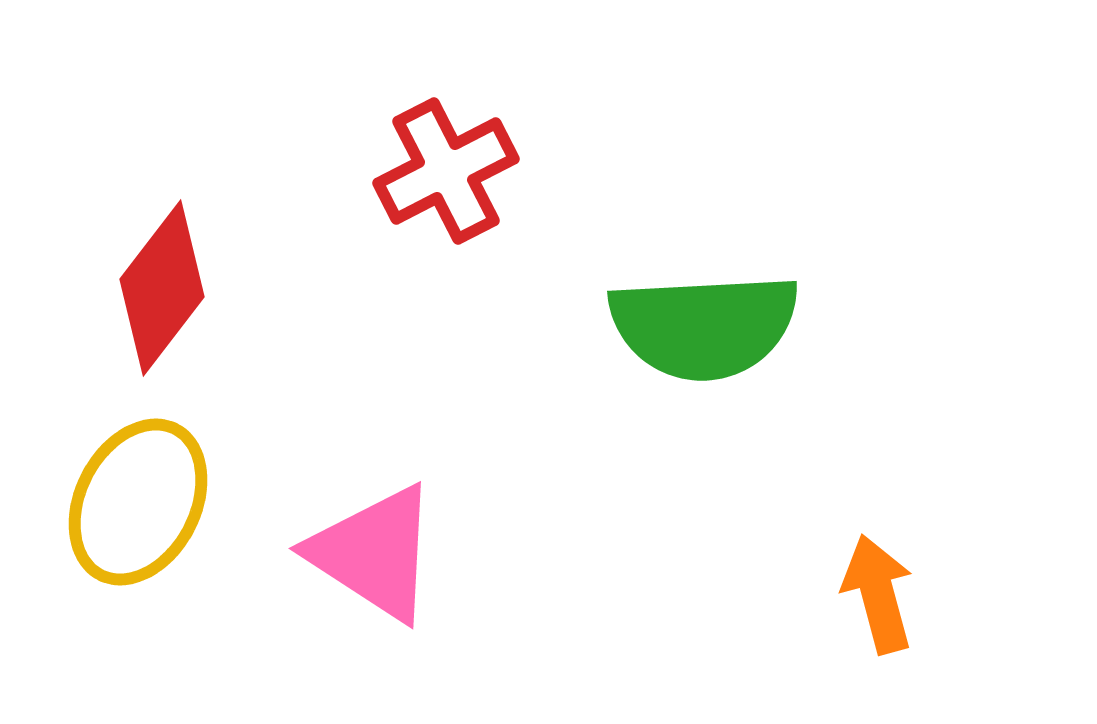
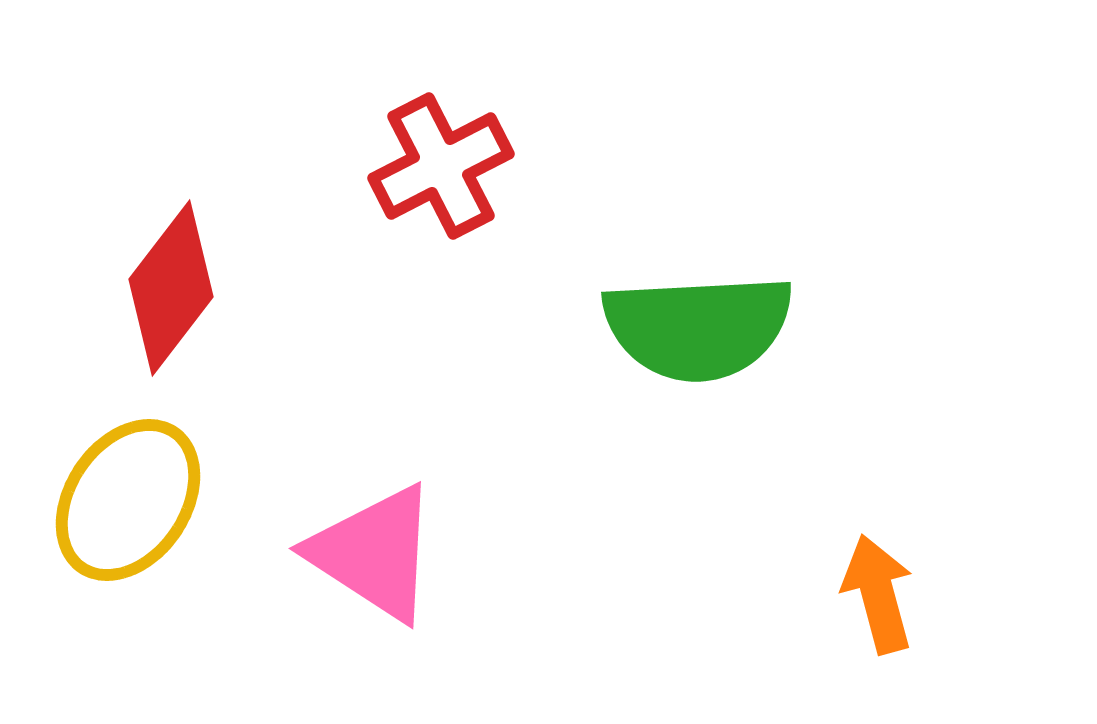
red cross: moved 5 px left, 5 px up
red diamond: moved 9 px right
green semicircle: moved 6 px left, 1 px down
yellow ellipse: moved 10 px left, 2 px up; rotated 7 degrees clockwise
